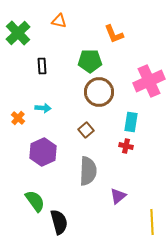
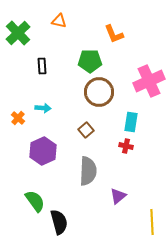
purple hexagon: moved 1 px up
